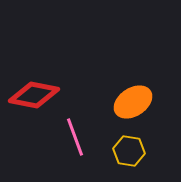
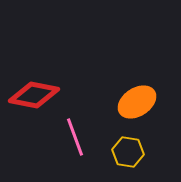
orange ellipse: moved 4 px right
yellow hexagon: moved 1 px left, 1 px down
